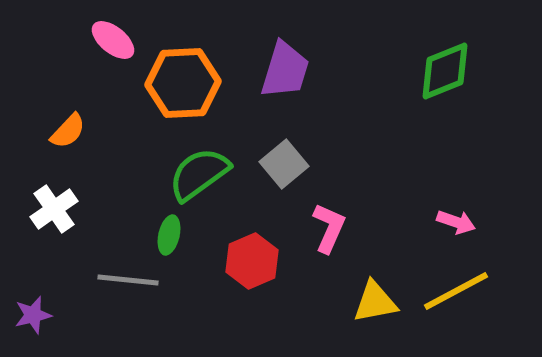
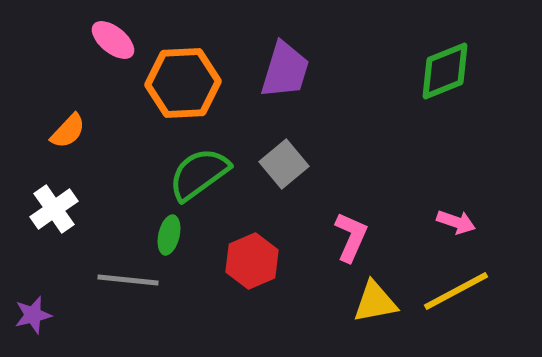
pink L-shape: moved 22 px right, 9 px down
